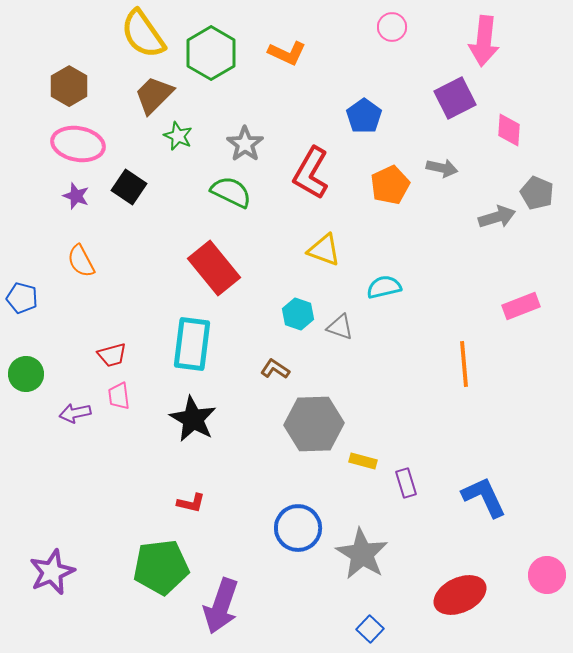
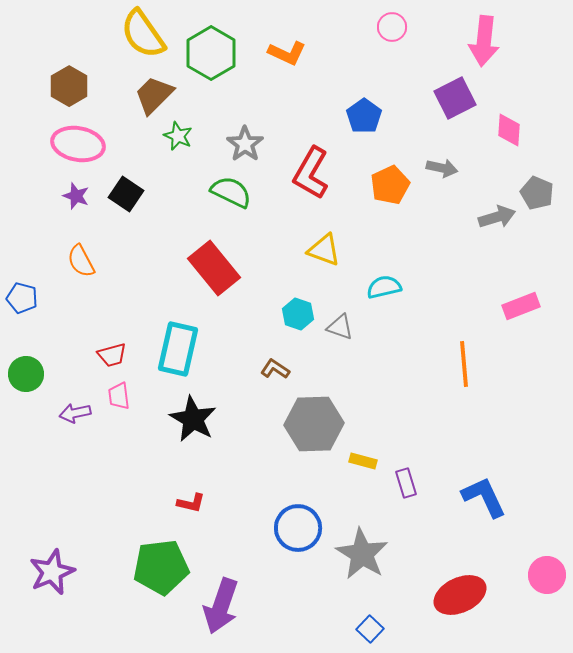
black square at (129, 187): moved 3 px left, 7 px down
cyan rectangle at (192, 344): moved 14 px left, 5 px down; rotated 6 degrees clockwise
